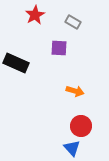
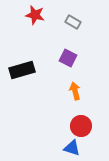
red star: rotated 30 degrees counterclockwise
purple square: moved 9 px right, 10 px down; rotated 24 degrees clockwise
black rectangle: moved 6 px right, 7 px down; rotated 40 degrees counterclockwise
orange arrow: rotated 120 degrees counterclockwise
blue triangle: rotated 30 degrees counterclockwise
